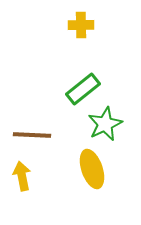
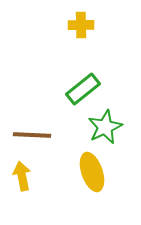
green star: moved 3 px down
yellow ellipse: moved 3 px down
